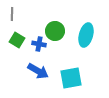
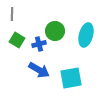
blue cross: rotated 24 degrees counterclockwise
blue arrow: moved 1 px right, 1 px up
